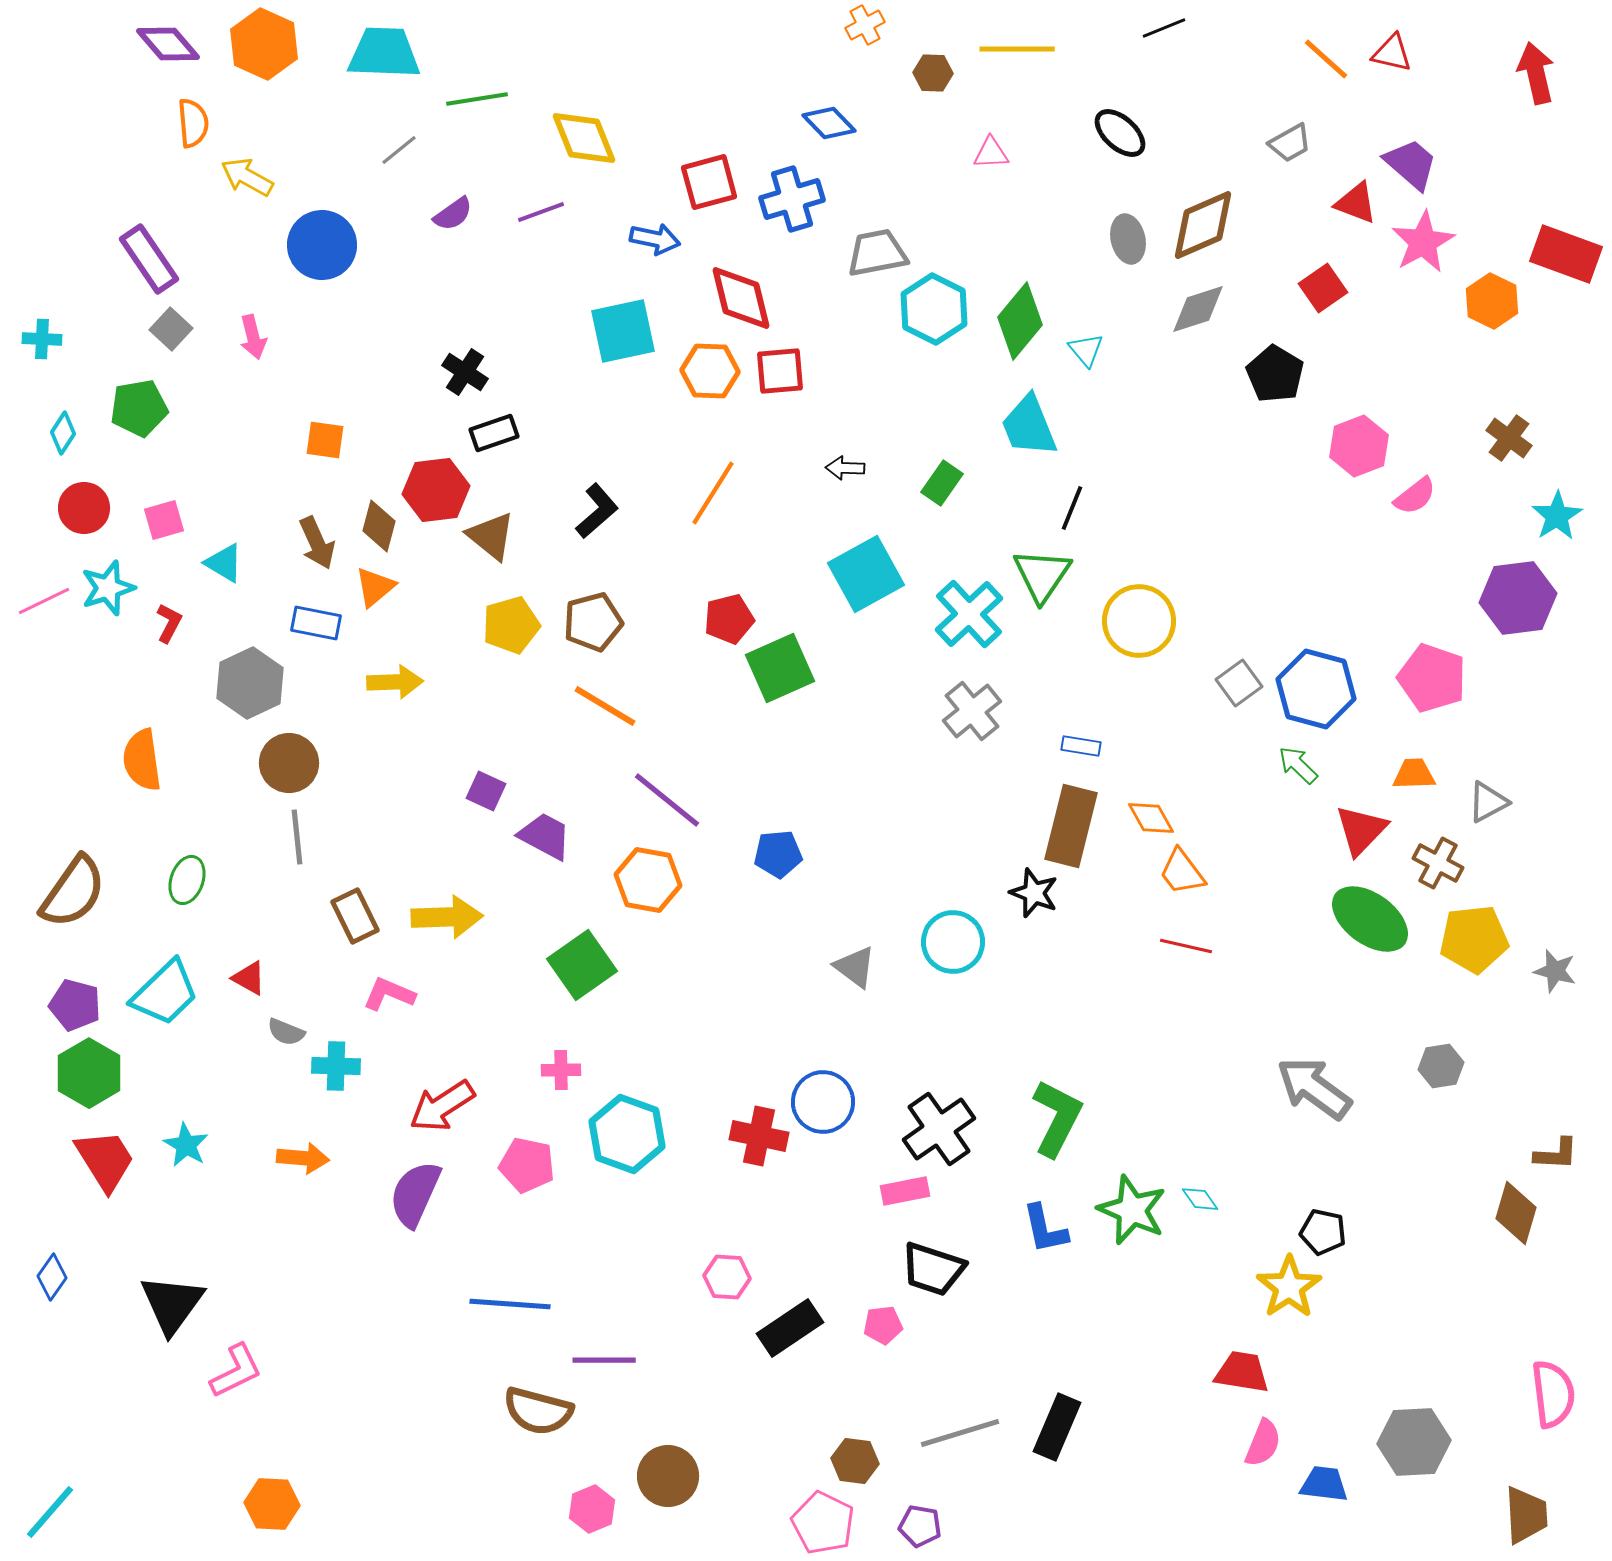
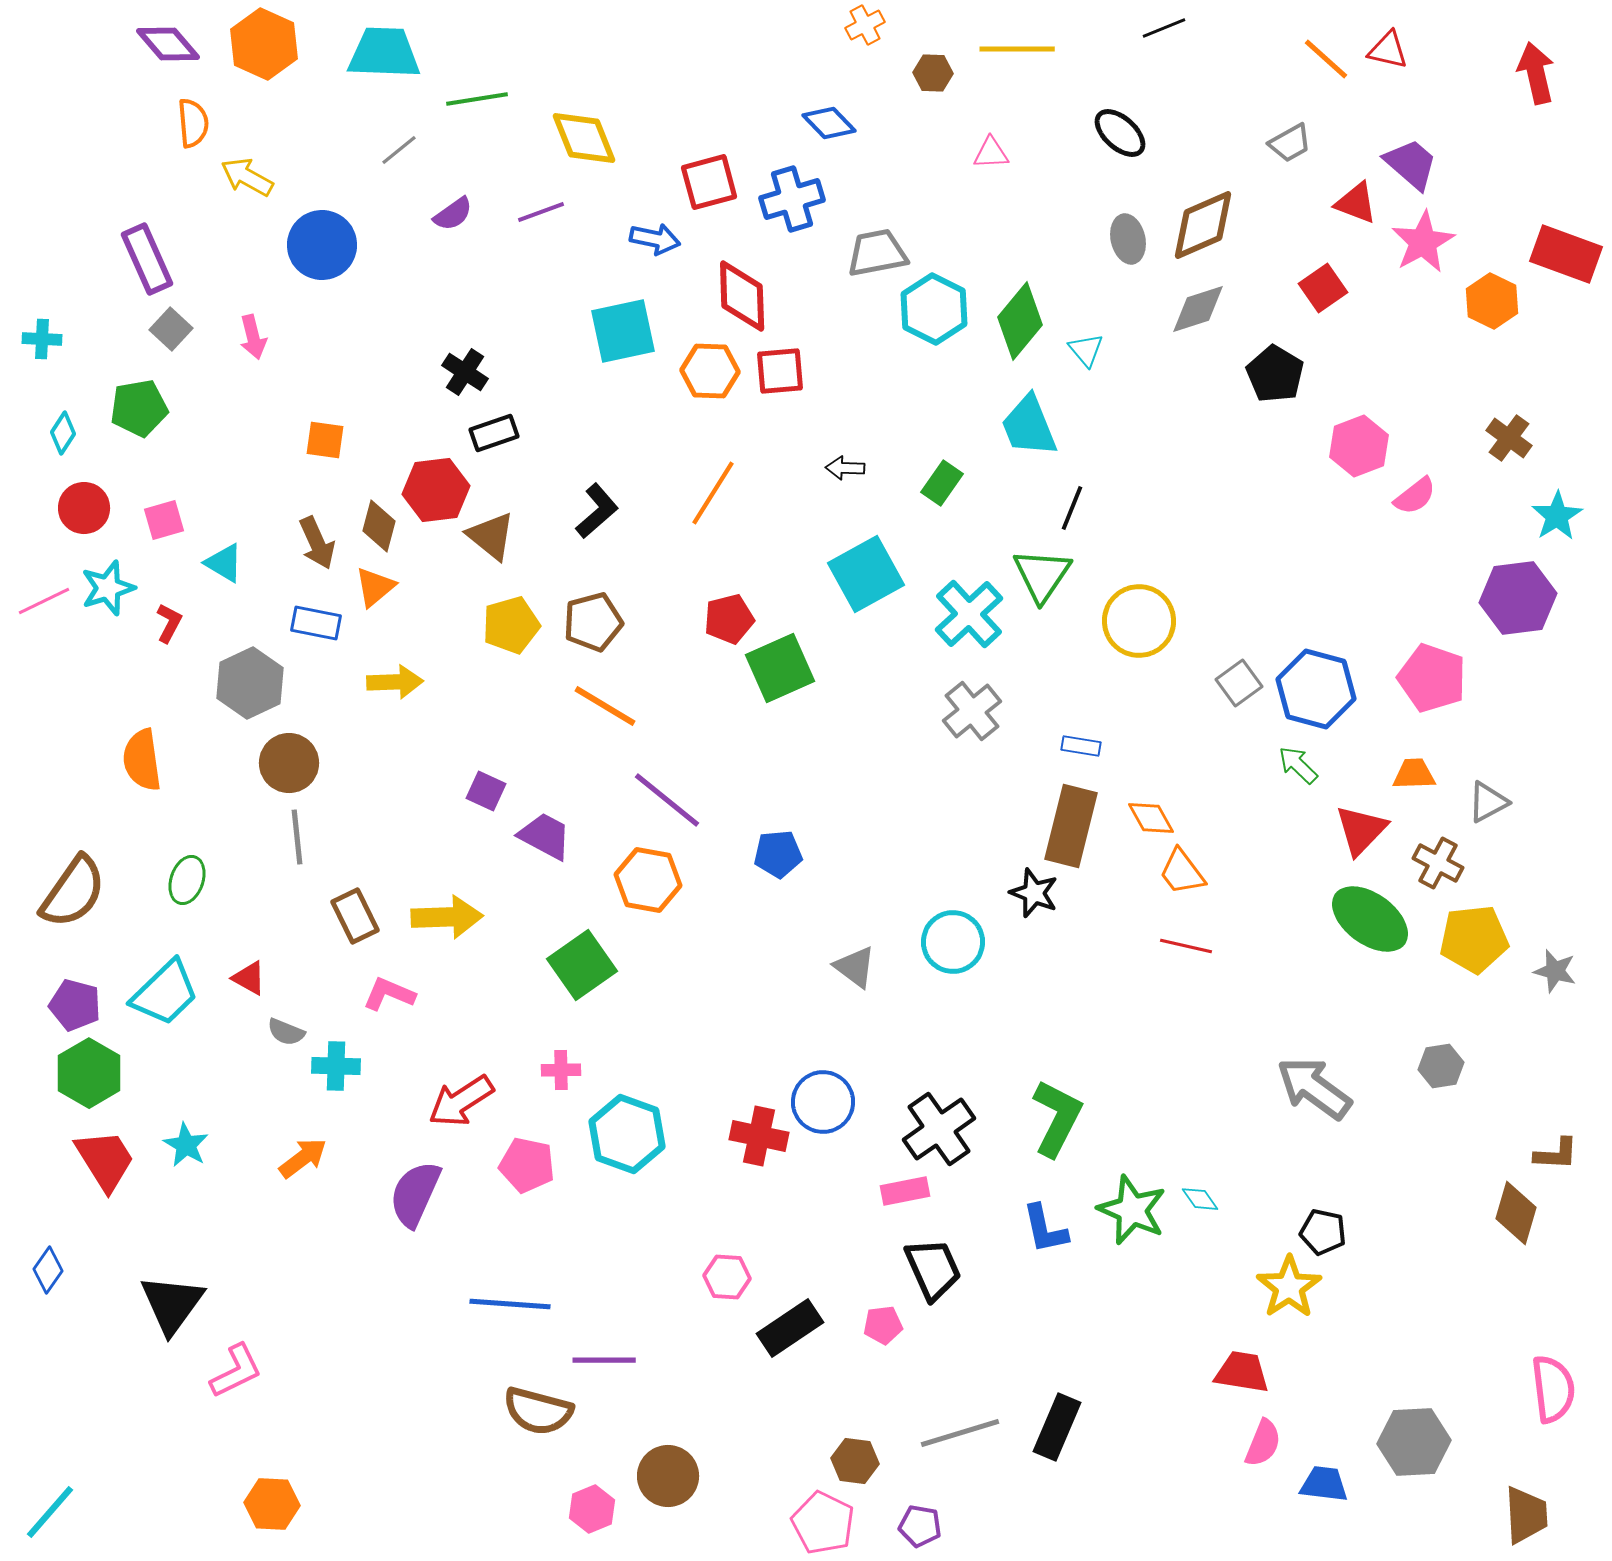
red triangle at (1392, 53): moved 4 px left, 3 px up
purple rectangle at (149, 259): moved 2 px left; rotated 10 degrees clockwise
red diamond at (741, 298): moved 1 px right, 2 px up; rotated 12 degrees clockwise
red arrow at (442, 1106): moved 19 px right, 5 px up
orange arrow at (303, 1158): rotated 42 degrees counterclockwise
black trapezoid at (933, 1269): rotated 132 degrees counterclockwise
blue diamond at (52, 1277): moved 4 px left, 7 px up
pink semicircle at (1553, 1394): moved 5 px up
